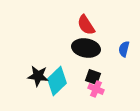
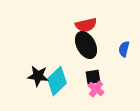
red semicircle: rotated 70 degrees counterclockwise
black ellipse: moved 3 px up; rotated 52 degrees clockwise
black square: rotated 28 degrees counterclockwise
pink cross: rotated 14 degrees clockwise
